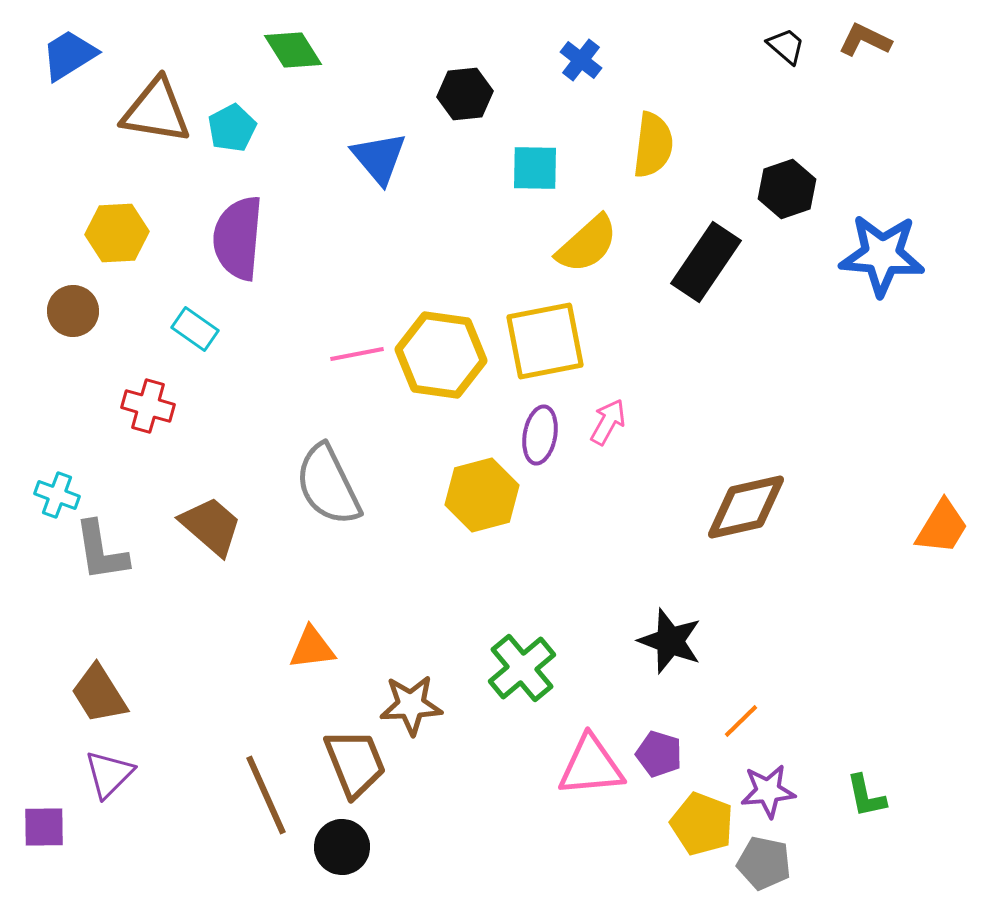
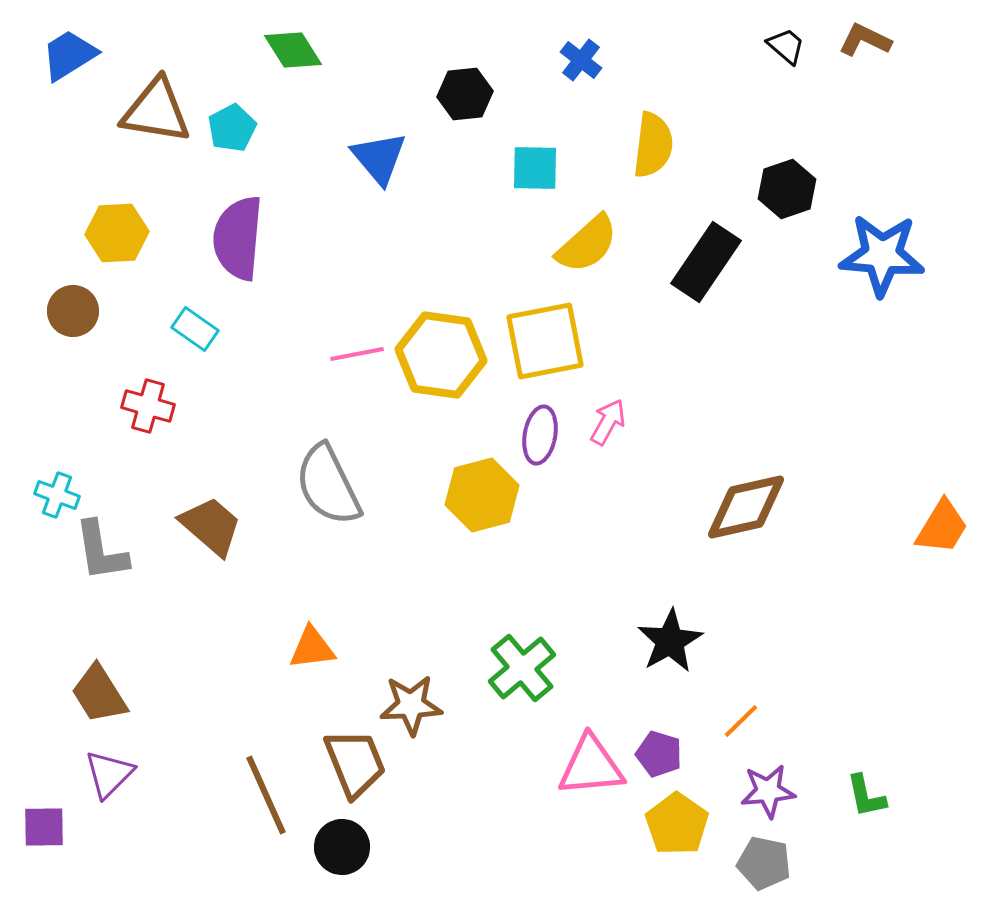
black star at (670, 641): rotated 22 degrees clockwise
yellow pentagon at (702, 824): moved 25 px left; rotated 14 degrees clockwise
